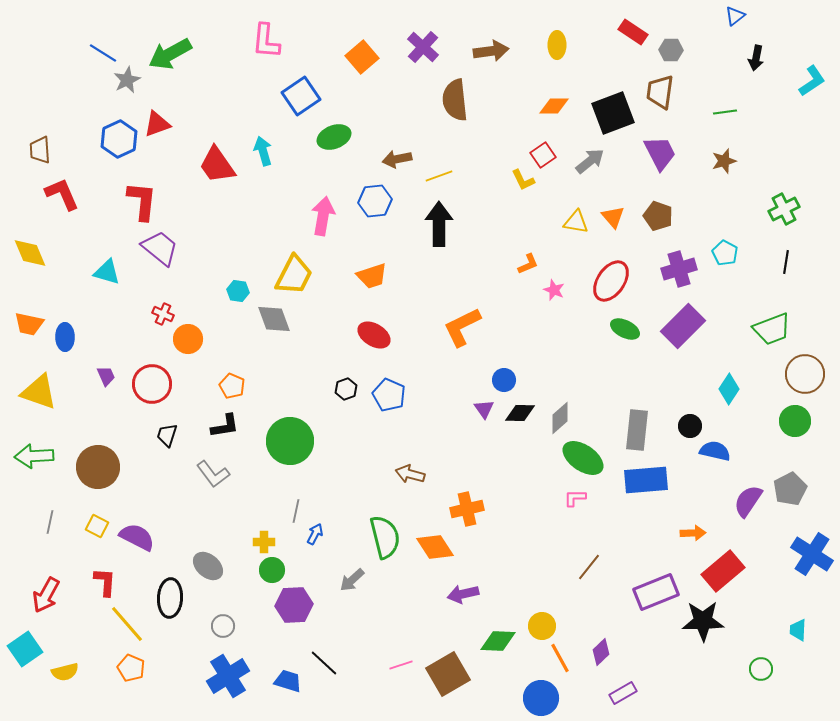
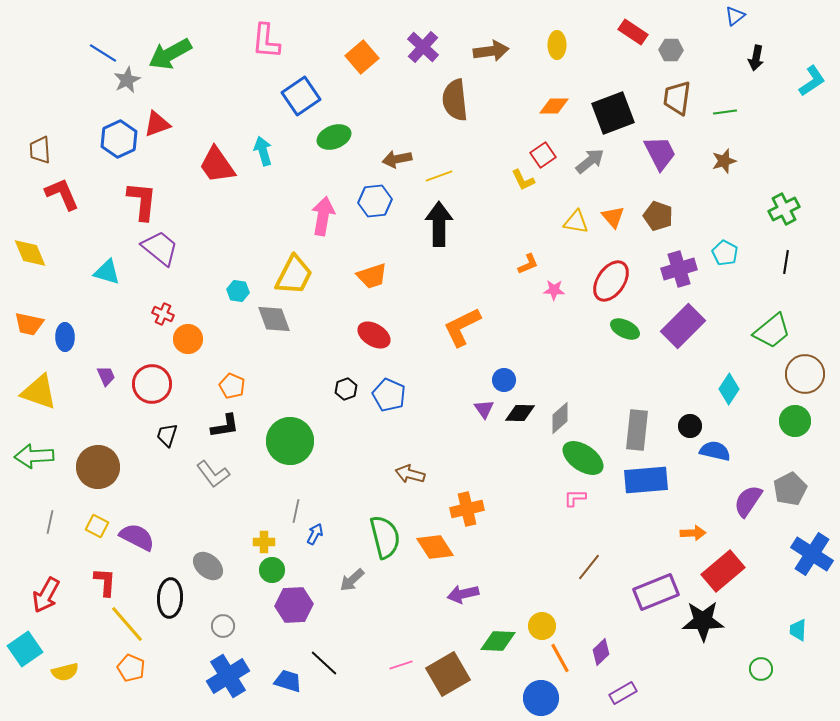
brown trapezoid at (660, 92): moved 17 px right, 6 px down
pink star at (554, 290): rotated 20 degrees counterclockwise
green trapezoid at (772, 329): moved 2 px down; rotated 18 degrees counterclockwise
